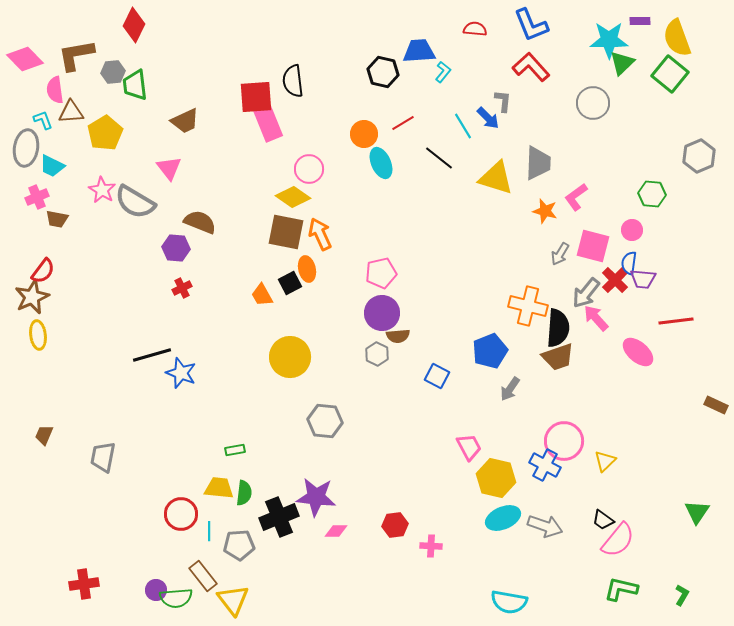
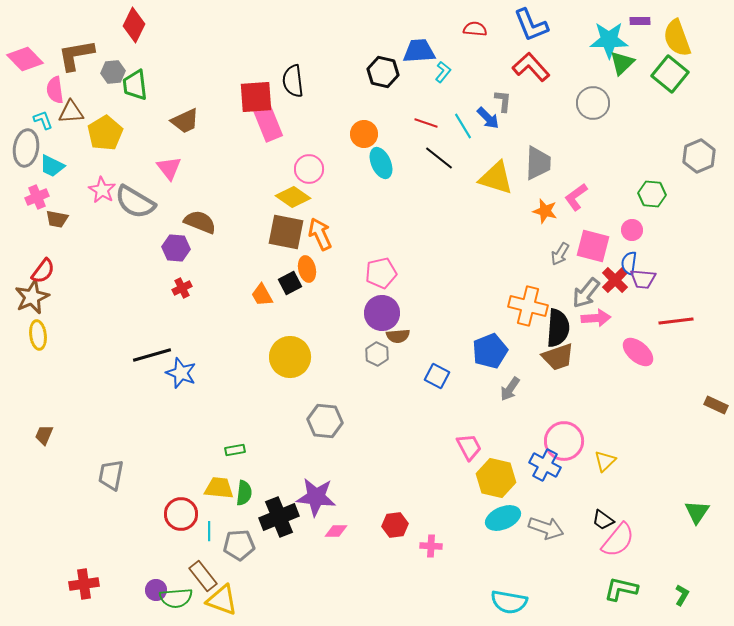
red line at (403, 123): moved 23 px right; rotated 50 degrees clockwise
pink arrow at (596, 318): rotated 128 degrees clockwise
gray trapezoid at (103, 457): moved 8 px right, 18 px down
gray arrow at (545, 526): moved 1 px right, 2 px down
yellow triangle at (233, 600): moved 11 px left; rotated 32 degrees counterclockwise
